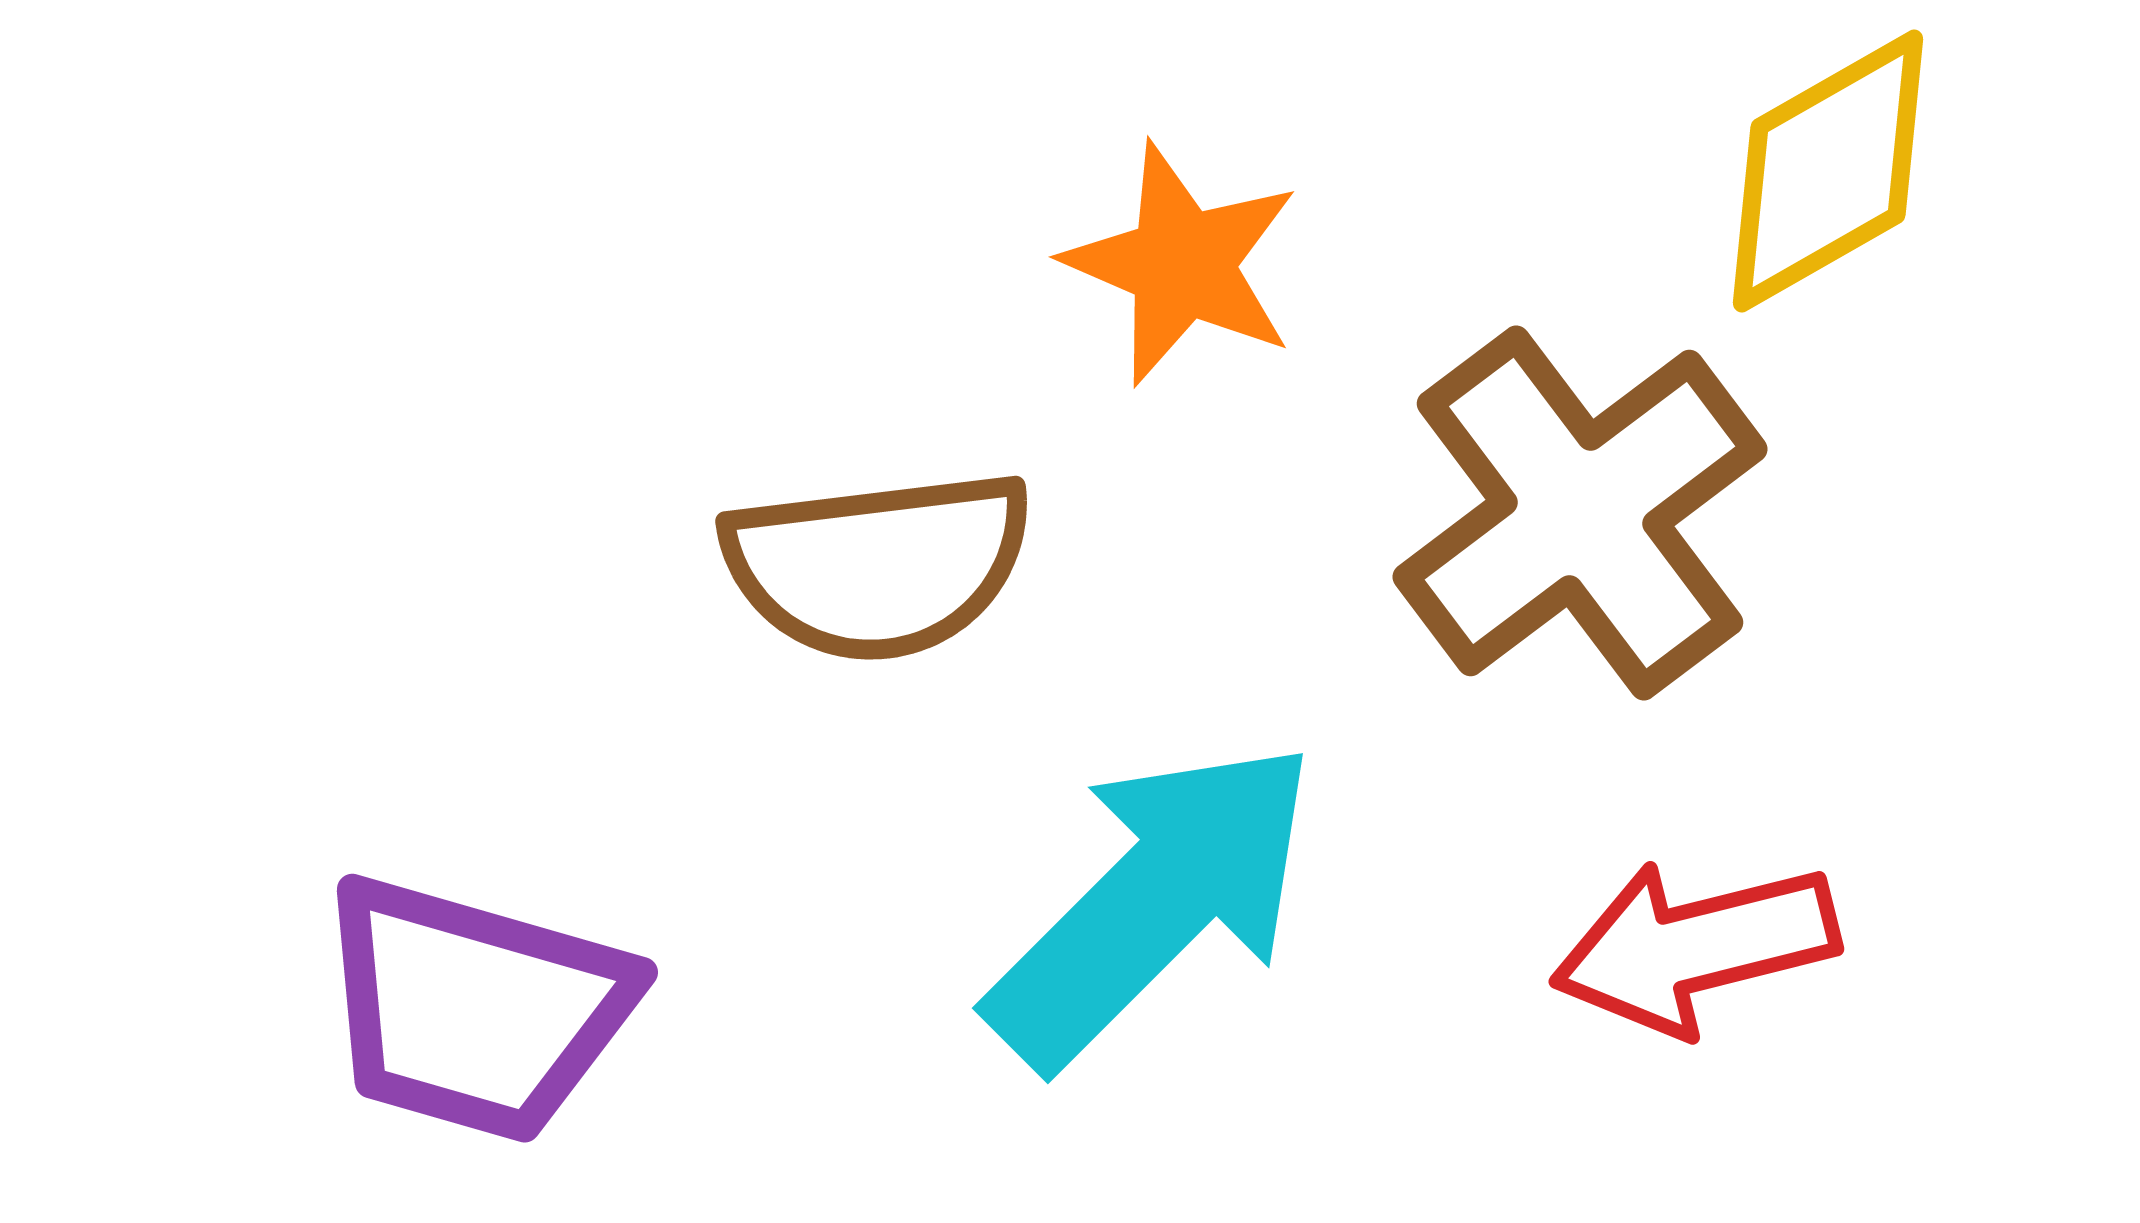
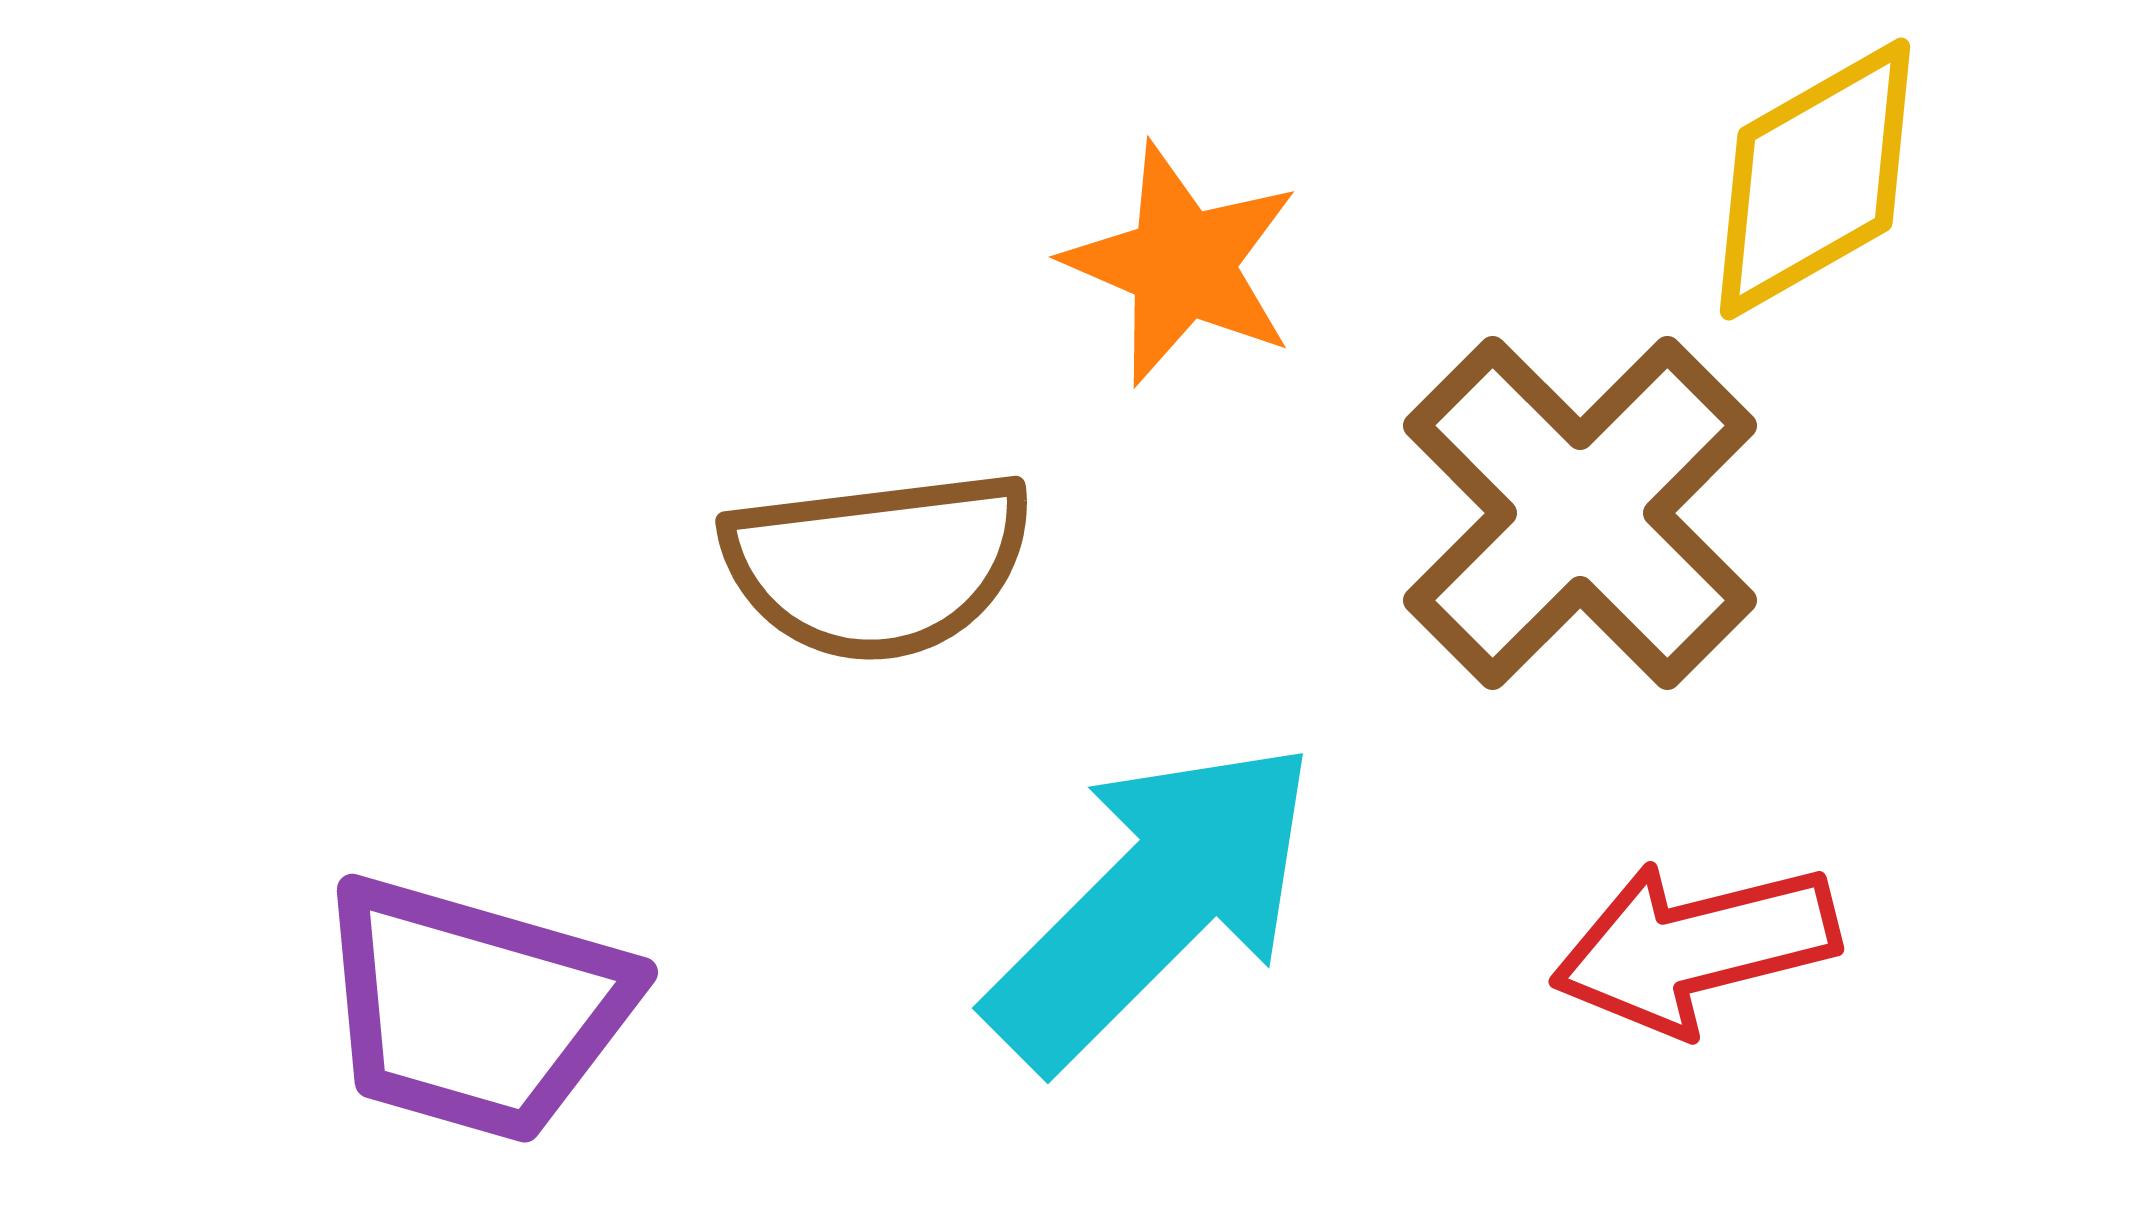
yellow diamond: moved 13 px left, 8 px down
brown cross: rotated 8 degrees counterclockwise
